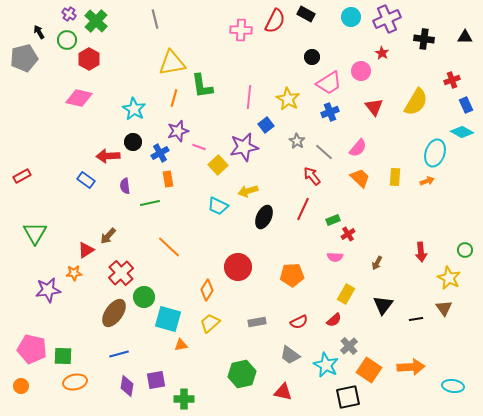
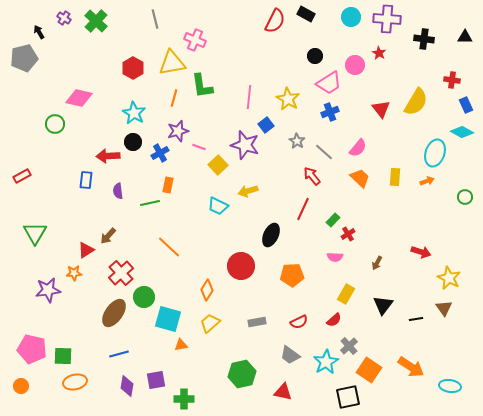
purple cross at (69, 14): moved 5 px left, 4 px down
purple cross at (387, 19): rotated 28 degrees clockwise
pink cross at (241, 30): moved 46 px left, 10 px down; rotated 20 degrees clockwise
green circle at (67, 40): moved 12 px left, 84 px down
red star at (382, 53): moved 3 px left
black circle at (312, 57): moved 3 px right, 1 px up
red hexagon at (89, 59): moved 44 px right, 9 px down
pink circle at (361, 71): moved 6 px left, 6 px up
red cross at (452, 80): rotated 28 degrees clockwise
red triangle at (374, 107): moved 7 px right, 2 px down
cyan star at (134, 109): moved 4 px down
purple star at (244, 147): moved 1 px right, 2 px up; rotated 28 degrees clockwise
orange rectangle at (168, 179): moved 6 px down; rotated 21 degrees clockwise
blue rectangle at (86, 180): rotated 60 degrees clockwise
purple semicircle at (125, 186): moved 7 px left, 5 px down
black ellipse at (264, 217): moved 7 px right, 18 px down
green rectangle at (333, 220): rotated 24 degrees counterclockwise
green circle at (465, 250): moved 53 px up
red arrow at (421, 252): rotated 66 degrees counterclockwise
red circle at (238, 267): moved 3 px right, 1 px up
cyan star at (326, 365): moved 3 px up; rotated 15 degrees clockwise
orange arrow at (411, 367): rotated 36 degrees clockwise
cyan ellipse at (453, 386): moved 3 px left
